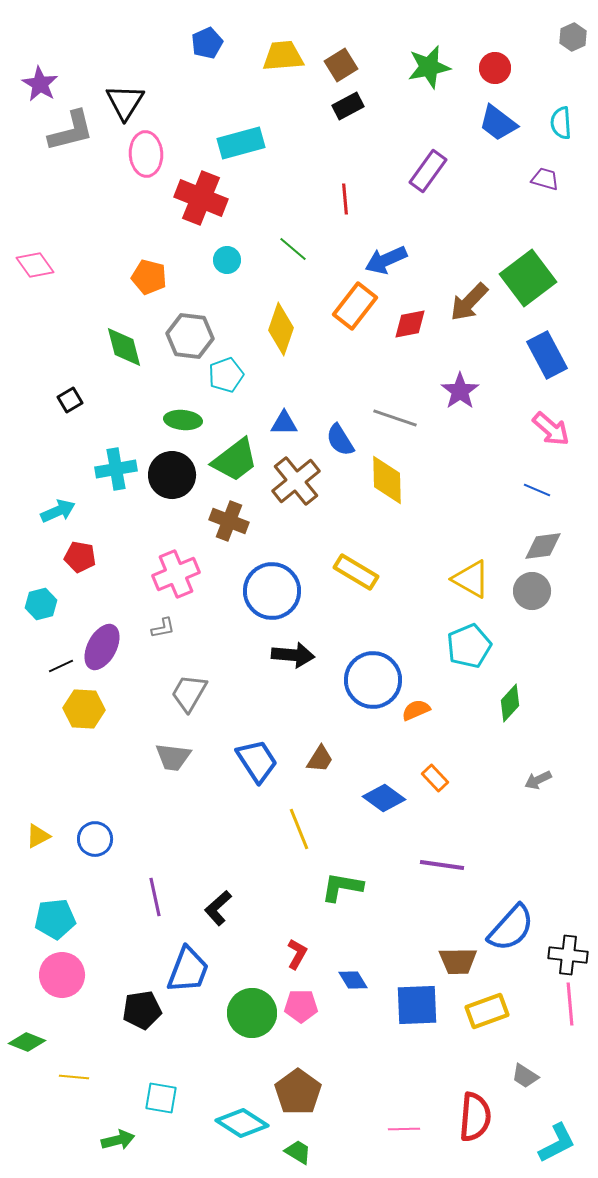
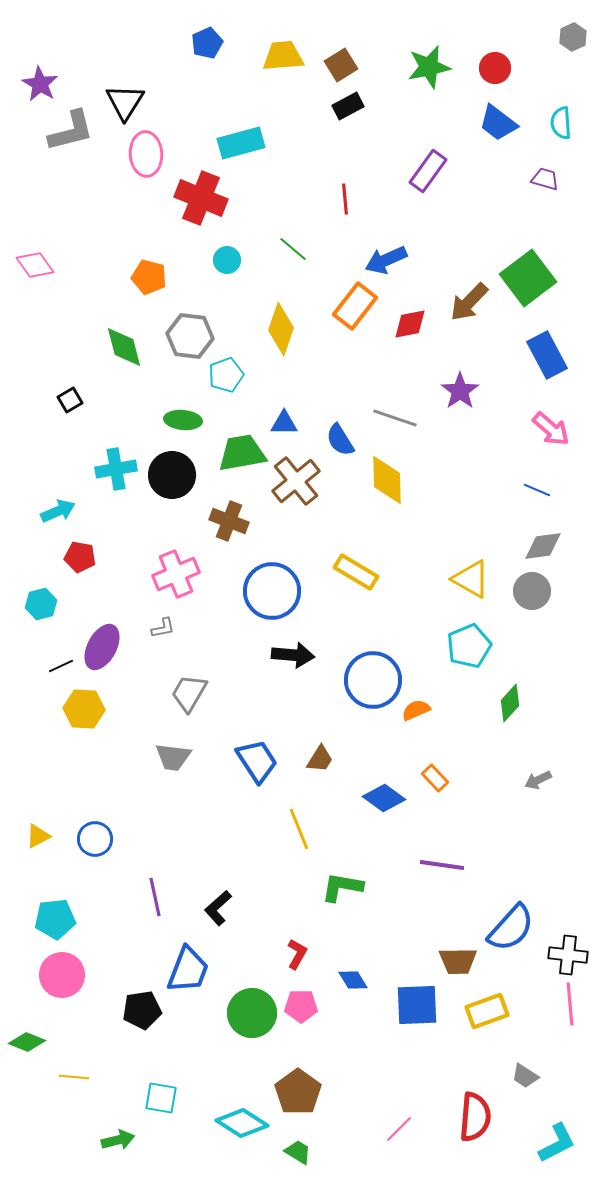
green trapezoid at (235, 460): moved 7 px right, 7 px up; rotated 153 degrees counterclockwise
pink line at (404, 1129): moved 5 px left; rotated 44 degrees counterclockwise
